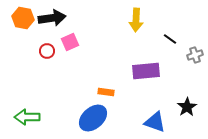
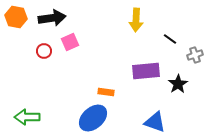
orange hexagon: moved 7 px left, 1 px up
red circle: moved 3 px left
black star: moved 9 px left, 23 px up
